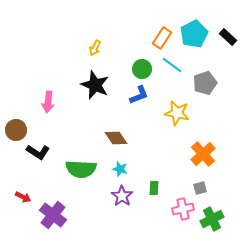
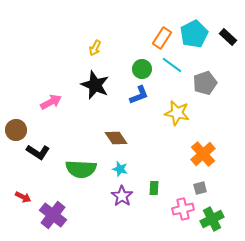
pink arrow: moved 3 px right; rotated 125 degrees counterclockwise
